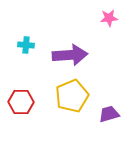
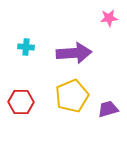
cyan cross: moved 2 px down
purple arrow: moved 4 px right, 2 px up
purple trapezoid: moved 1 px left, 5 px up
